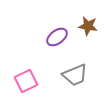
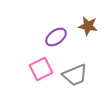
purple ellipse: moved 1 px left
pink square: moved 15 px right, 12 px up
